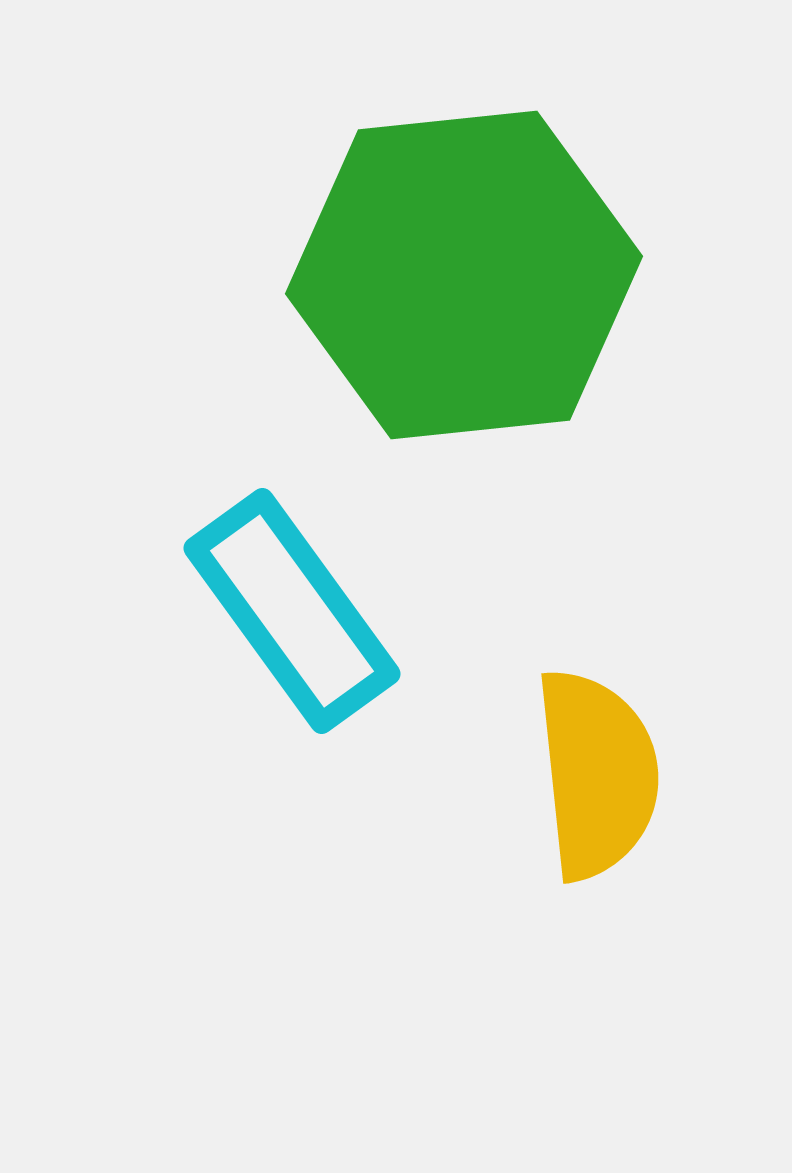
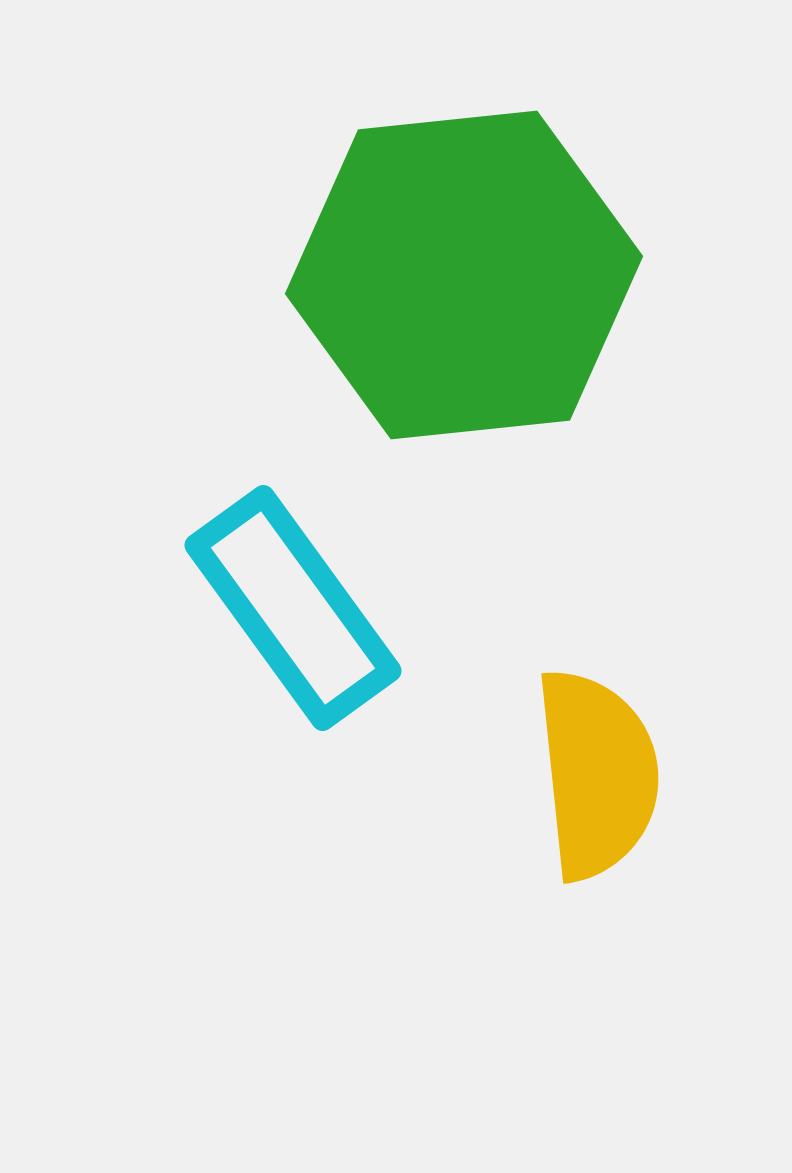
cyan rectangle: moved 1 px right, 3 px up
